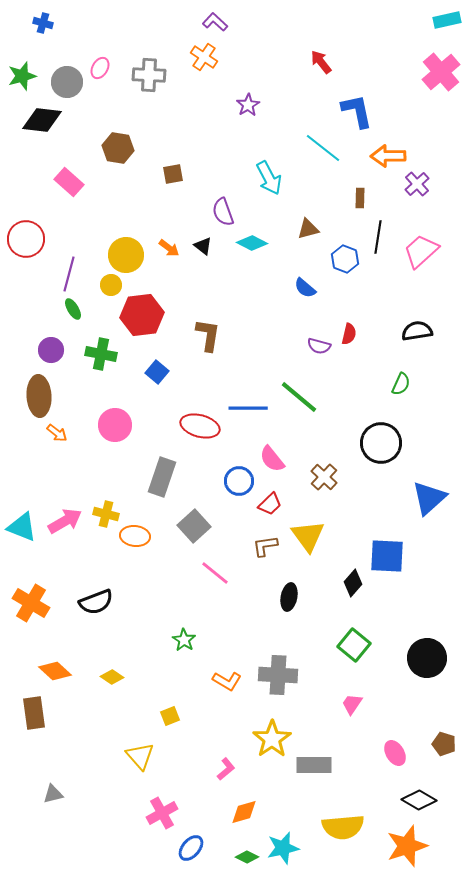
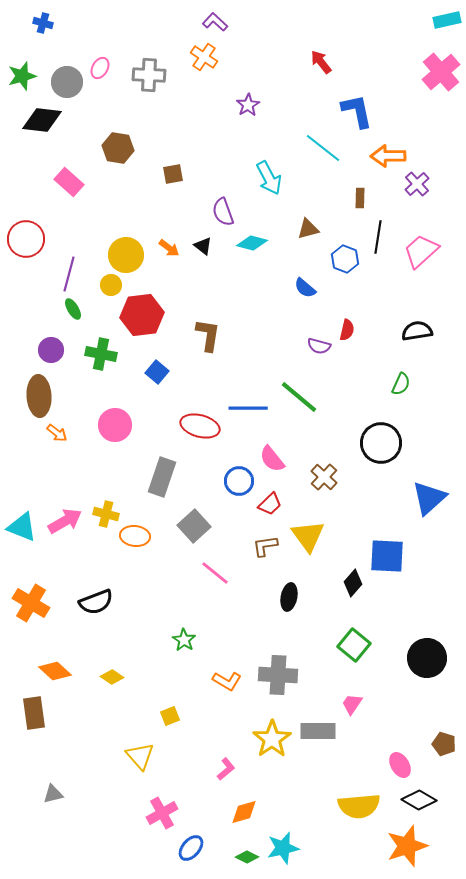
cyan diamond at (252, 243): rotated 12 degrees counterclockwise
red semicircle at (349, 334): moved 2 px left, 4 px up
pink ellipse at (395, 753): moved 5 px right, 12 px down
gray rectangle at (314, 765): moved 4 px right, 34 px up
yellow semicircle at (343, 827): moved 16 px right, 21 px up
